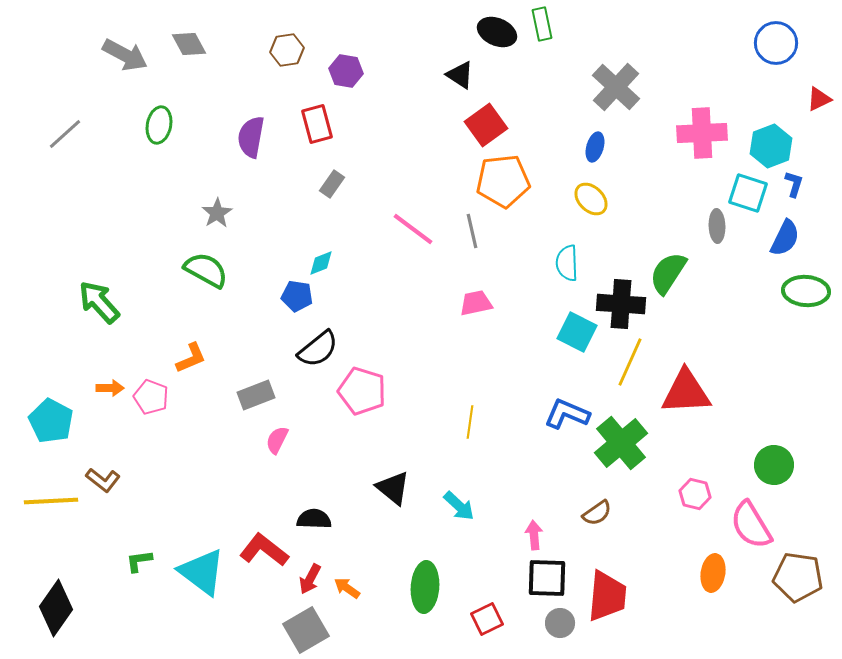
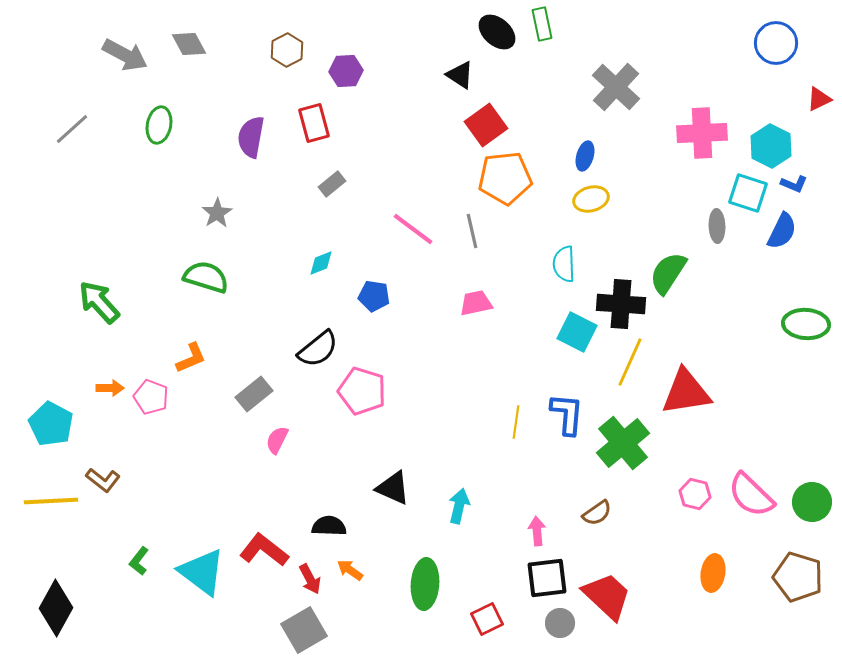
black ellipse at (497, 32): rotated 18 degrees clockwise
brown hexagon at (287, 50): rotated 20 degrees counterclockwise
purple hexagon at (346, 71): rotated 12 degrees counterclockwise
red rectangle at (317, 124): moved 3 px left, 1 px up
gray line at (65, 134): moved 7 px right, 5 px up
cyan hexagon at (771, 146): rotated 12 degrees counterclockwise
blue ellipse at (595, 147): moved 10 px left, 9 px down
orange pentagon at (503, 181): moved 2 px right, 3 px up
gray rectangle at (332, 184): rotated 16 degrees clockwise
blue L-shape at (794, 184): rotated 96 degrees clockwise
yellow ellipse at (591, 199): rotated 60 degrees counterclockwise
blue semicircle at (785, 238): moved 3 px left, 7 px up
cyan semicircle at (567, 263): moved 3 px left, 1 px down
green semicircle at (206, 270): moved 7 px down; rotated 12 degrees counterclockwise
green ellipse at (806, 291): moved 33 px down
blue pentagon at (297, 296): moved 77 px right
red triangle at (686, 392): rotated 6 degrees counterclockwise
gray rectangle at (256, 395): moved 2 px left, 1 px up; rotated 18 degrees counterclockwise
blue L-shape at (567, 414): rotated 72 degrees clockwise
cyan pentagon at (51, 421): moved 3 px down
yellow line at (470, 422): moved 46 px right
green cross at (621, 443): moved 2 px right
green circle at (774, 465): moved 38 px right, 37 px down
black triangle at (393, 488): rotated 15 degrees counterclockwise
cyan arrow at (459, 506): rotated 120 degrees counterclockwise
black semicircle at (314, 519): moved 15 px right, 7 px down
pink semicircle at (751, 525): moved 30 px up; rotated 15 degrees counterclockwise
pink arrow at (534, 535): moved 3 px right, 4 px up
green L-shape at (139, 561): rotated 44 degrees counterclockwise
brown pentagon at (798, 577): rotated 9 degrees clockwise
black square at (547, 578): rotated 9 degrees counterclockwise
red arrow at (310, 579): rotated 56 degrees counterclockwise
green ellipse at (425, 587): moved 3 px up
orange arrow at (347, 588): moved 3 px right, 18 px up
red trapezoid at (607, 596): rotated 52 degrees counterclockwise
black diamond at (56, 608): rotated 6 degrees counterclockwise
gray square at (306, 630): moved 2 px left
